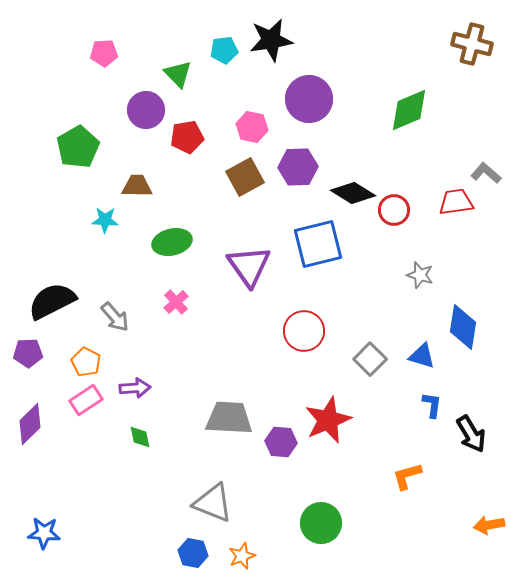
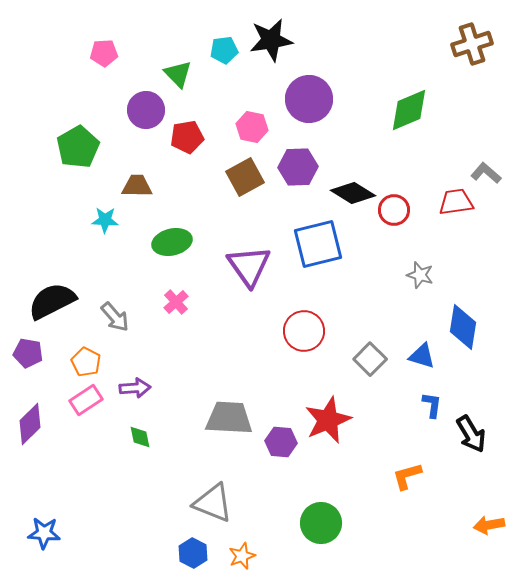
brown cross at (472, 44): rotated 33 degrees counterclockwise
purple pentagon at (28, 353): rotated 12 degrees clockwise
blue hexagon at (193, 553): rotated 16 degrees clockwise
